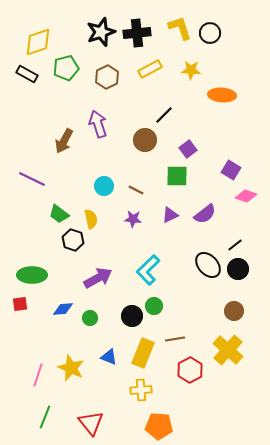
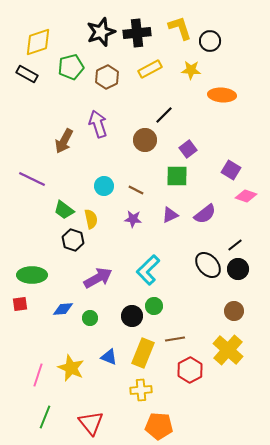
black circle at (210, 33): moved 8 px down
green pentagon at (66, 68): moved 5 px right, 1 px up
green trapezoid at (59, 214): moved 5 px right, 4 px up
